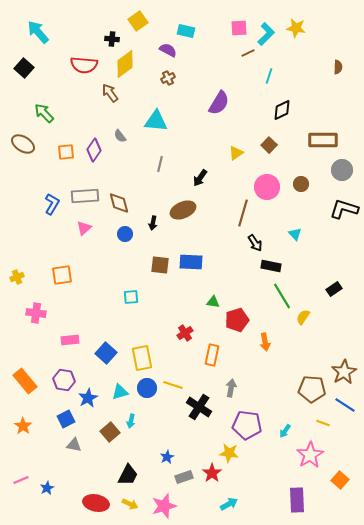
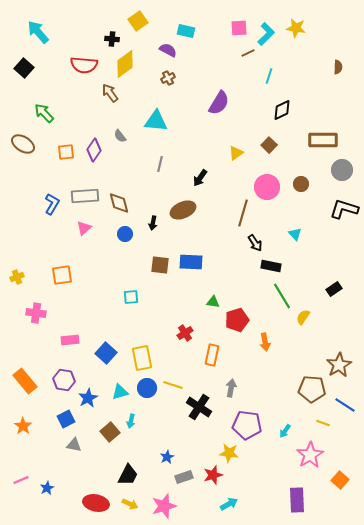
brown star at (344, 372): moved 5 px left, 7 px up
red star at (212, 473): moved 1 px right, 2 px down; rotated 18 degrees clockwise
